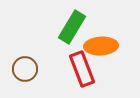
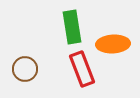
green rectangle: rotated 40 degrees counterclockwise
orange ellipse: moved 12 px right, 2 px up
